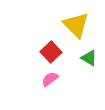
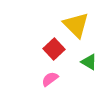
red square: moved 3 px right, 3 px up
green triangle: moved 4 px down
